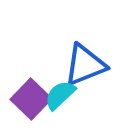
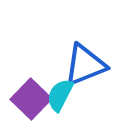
cyan semicircle: rotated 20 degrees counterclockwise
